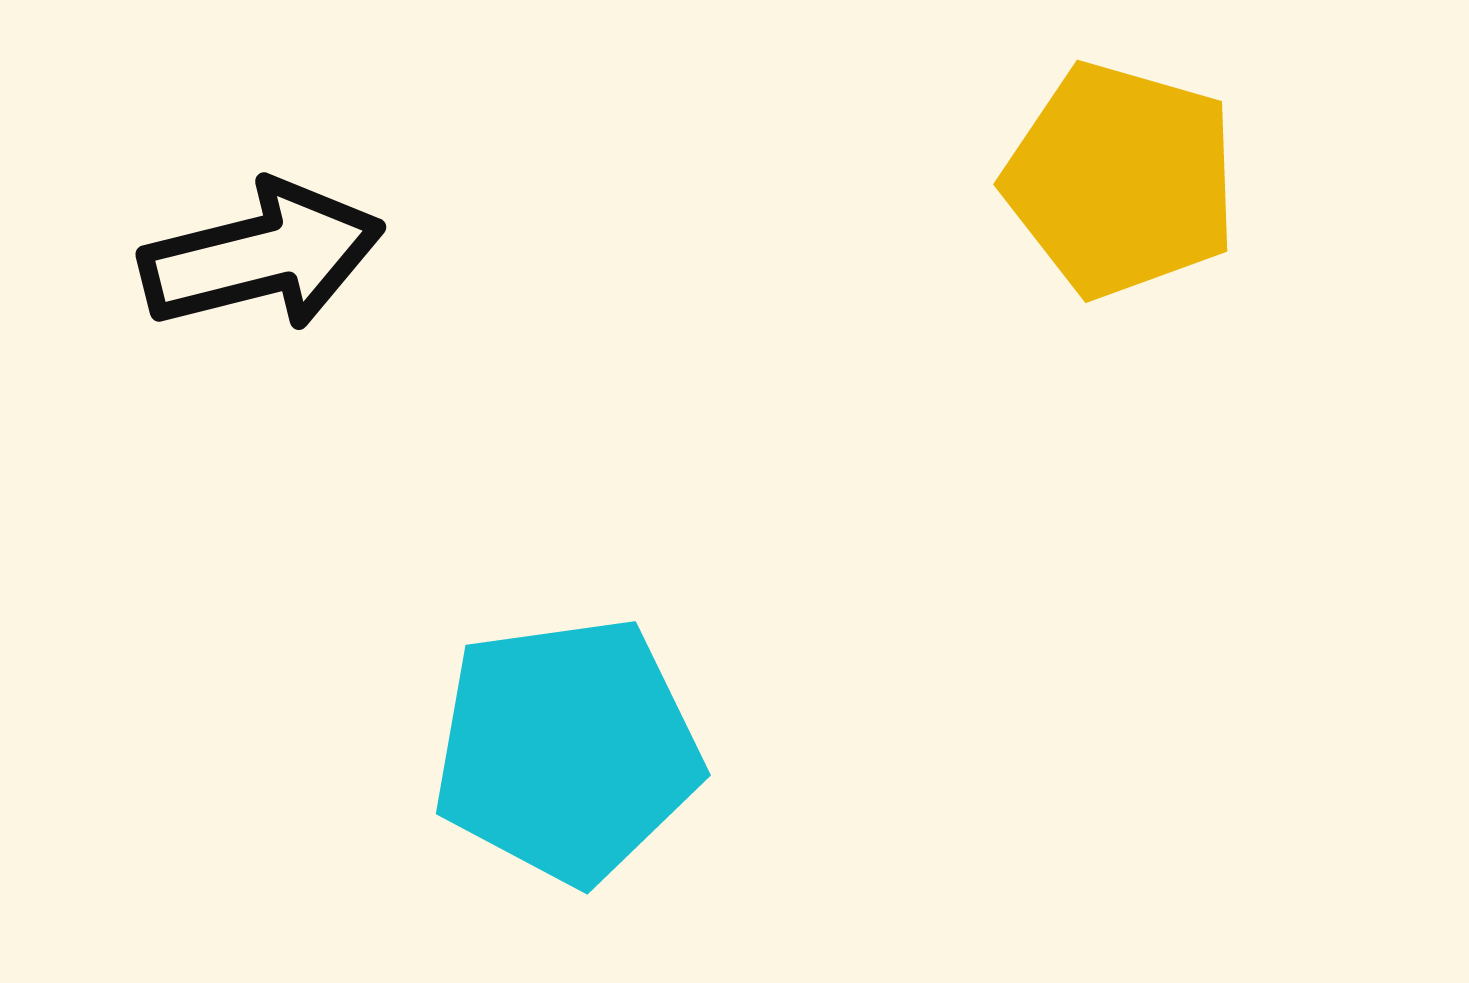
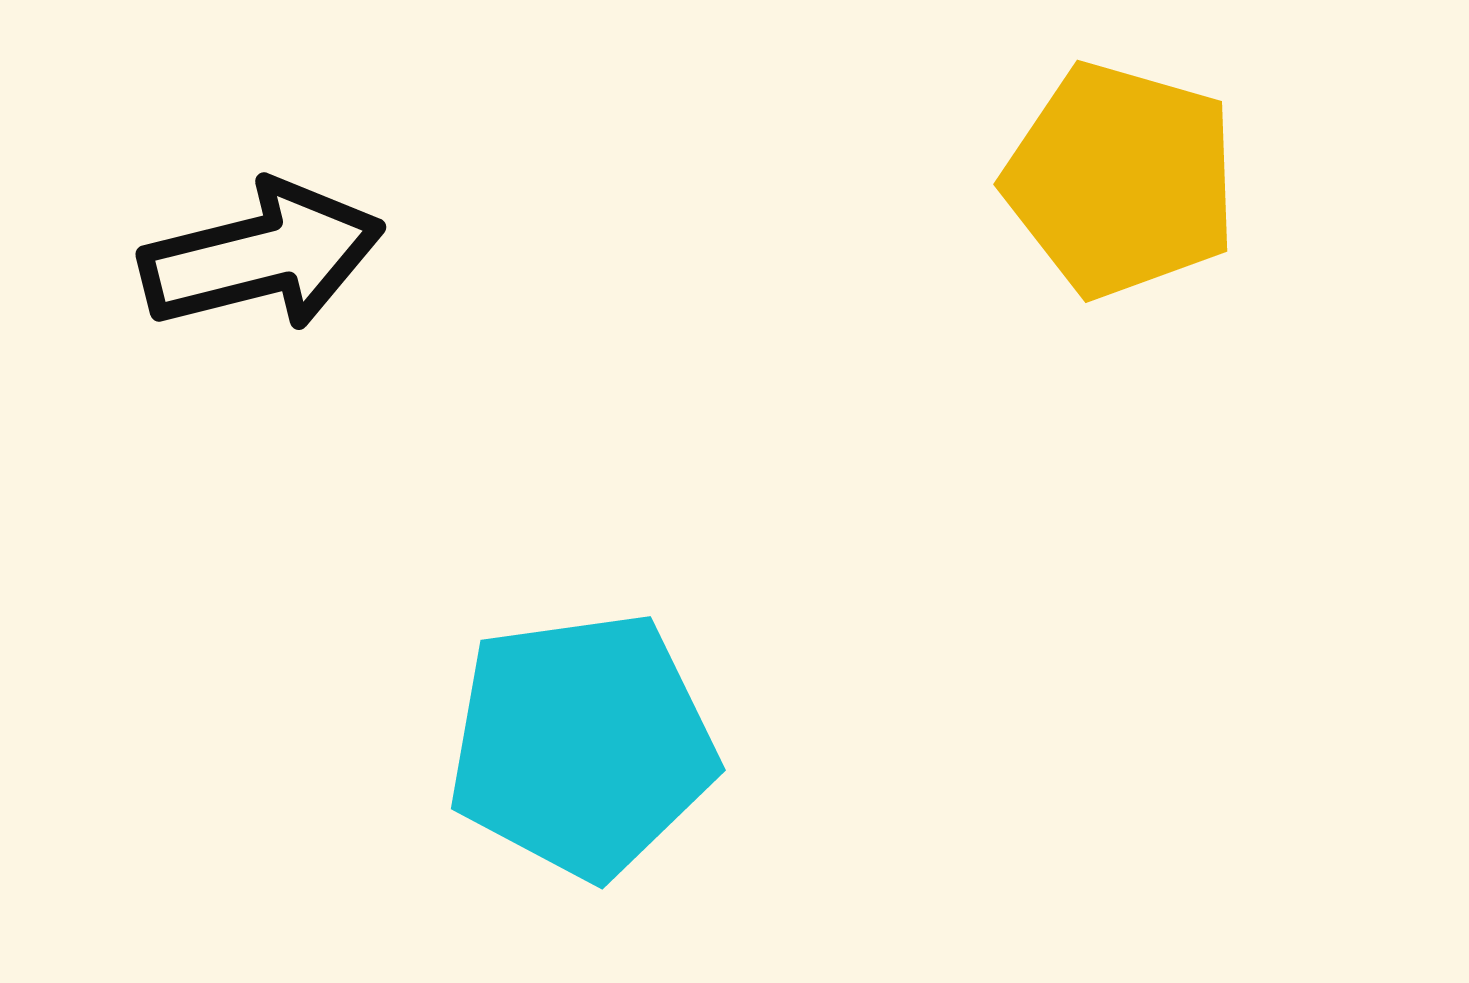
cyan pentagon: moved 15 px right, 5 px up
